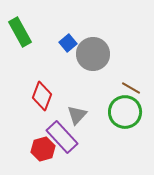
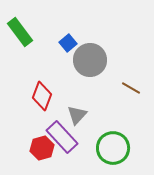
green rectangle: rotated 8 degrees counterclockwise
gray circle: moved 3 px left, 6 px down
green circle: moved 12 px left, 36 px down
red hexagon: moved 1 px left, 1 px up
